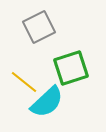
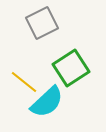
gray square: moved 3 px right, 4 px up
green square: rotated 15 degrees counterclockwise
